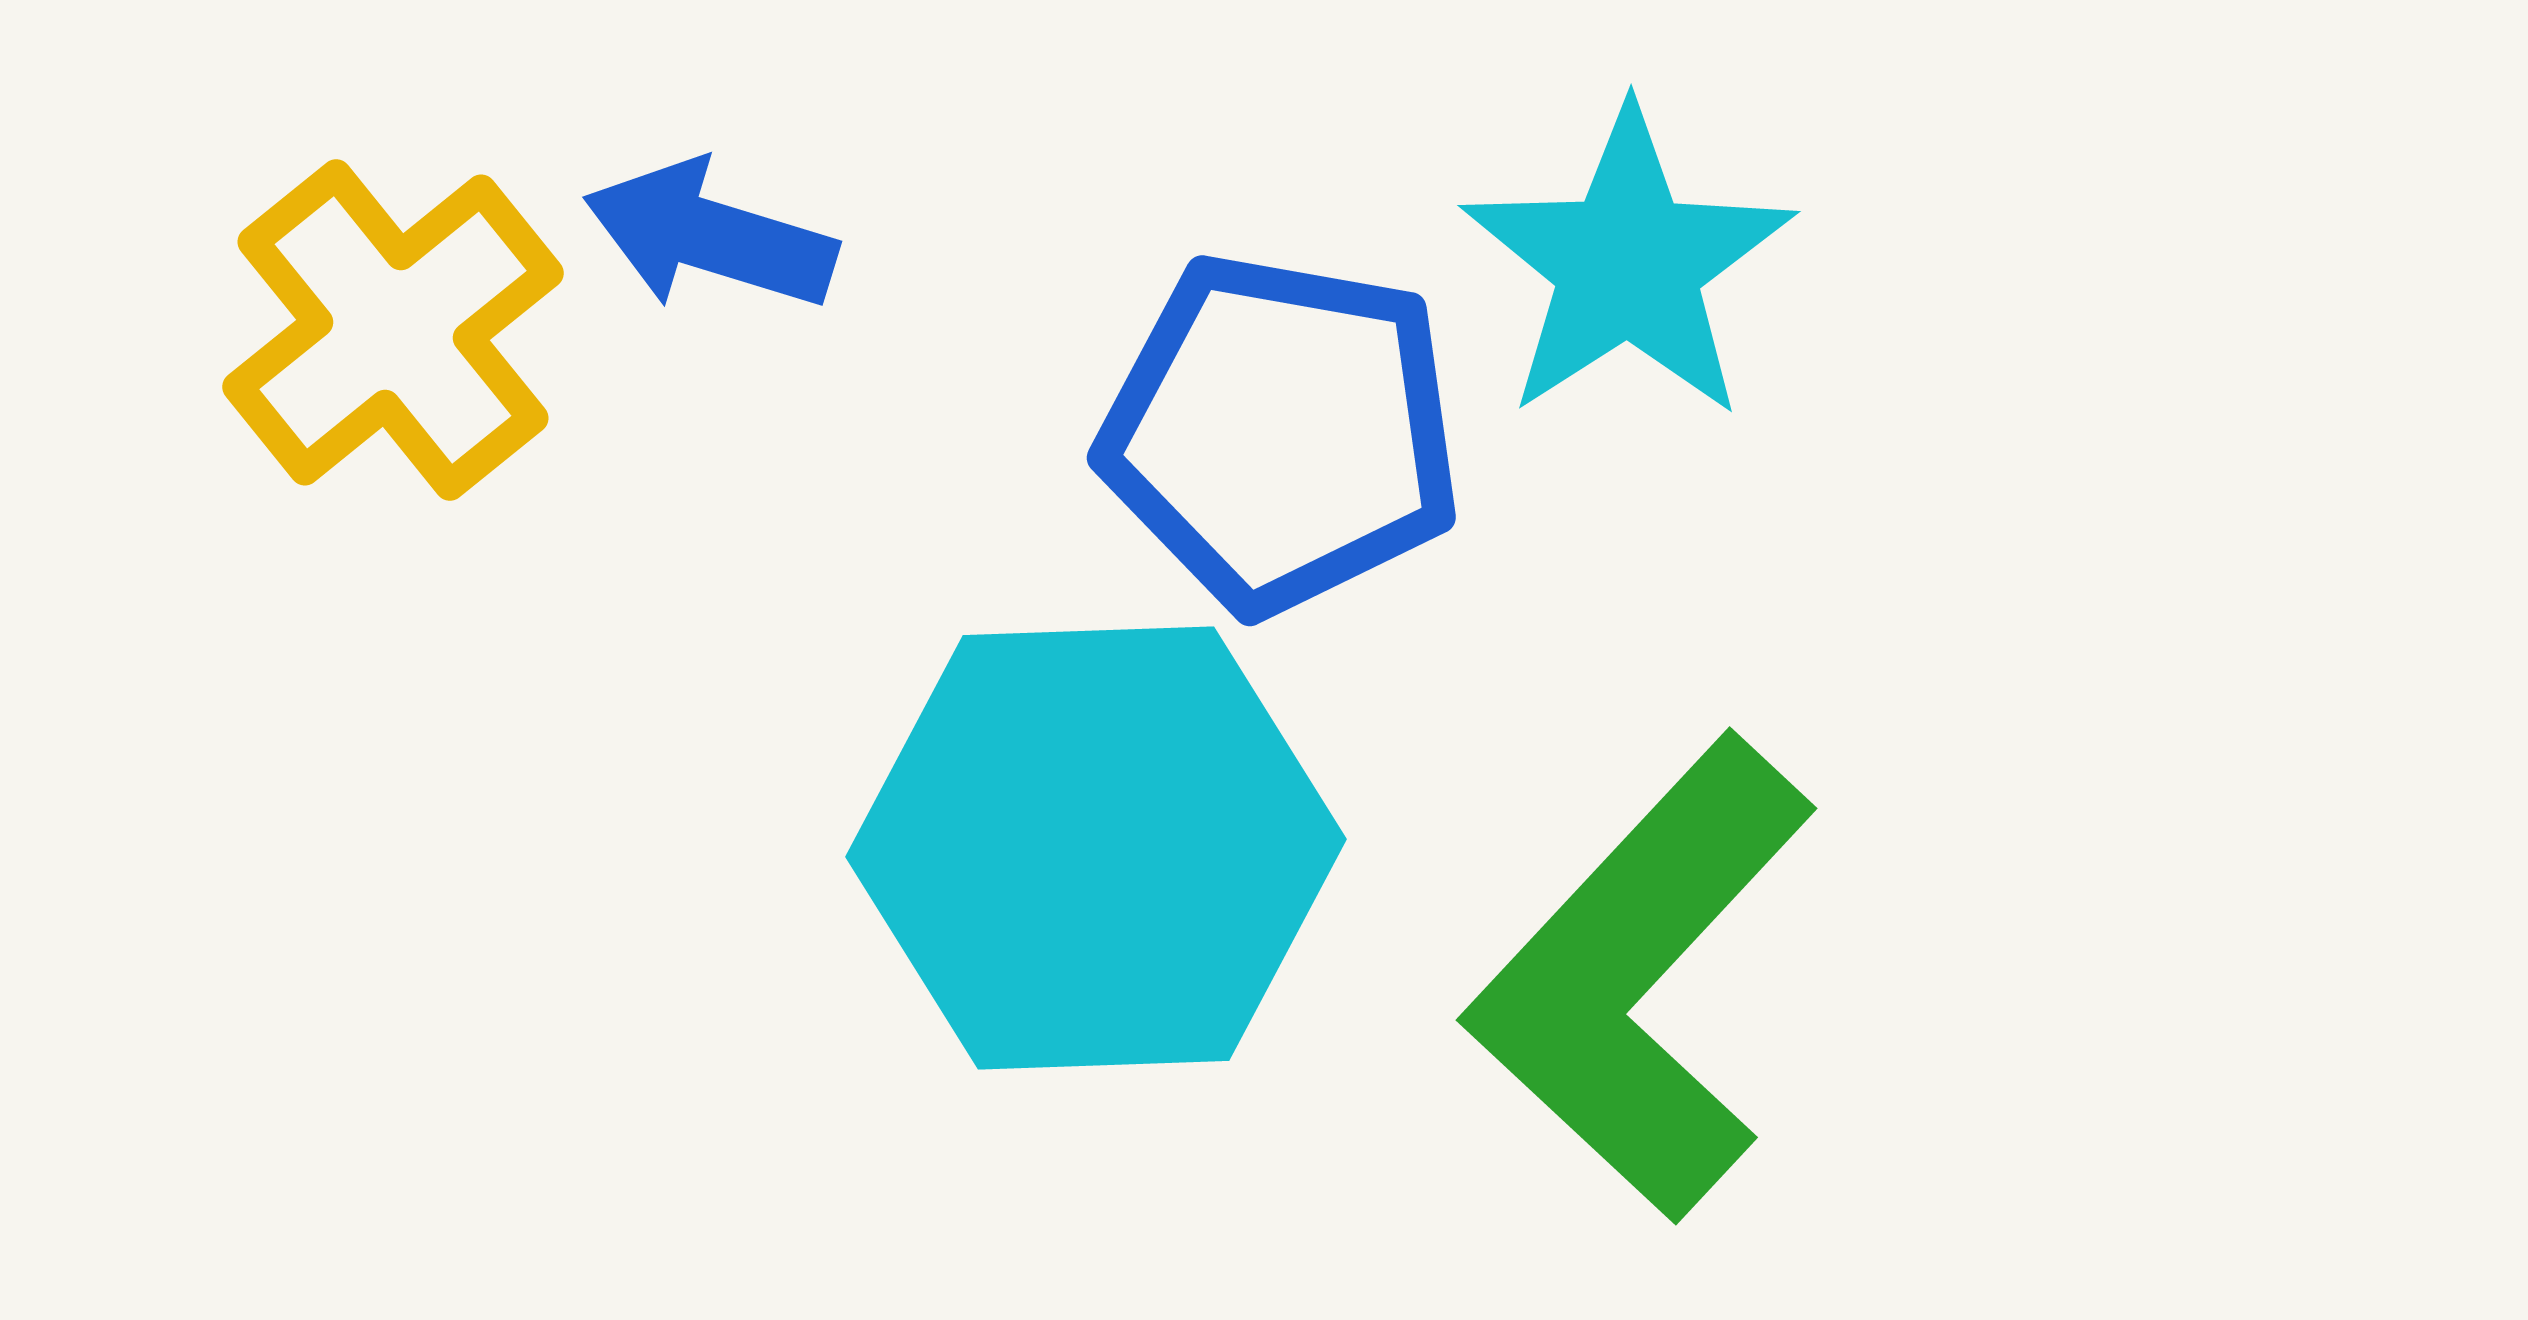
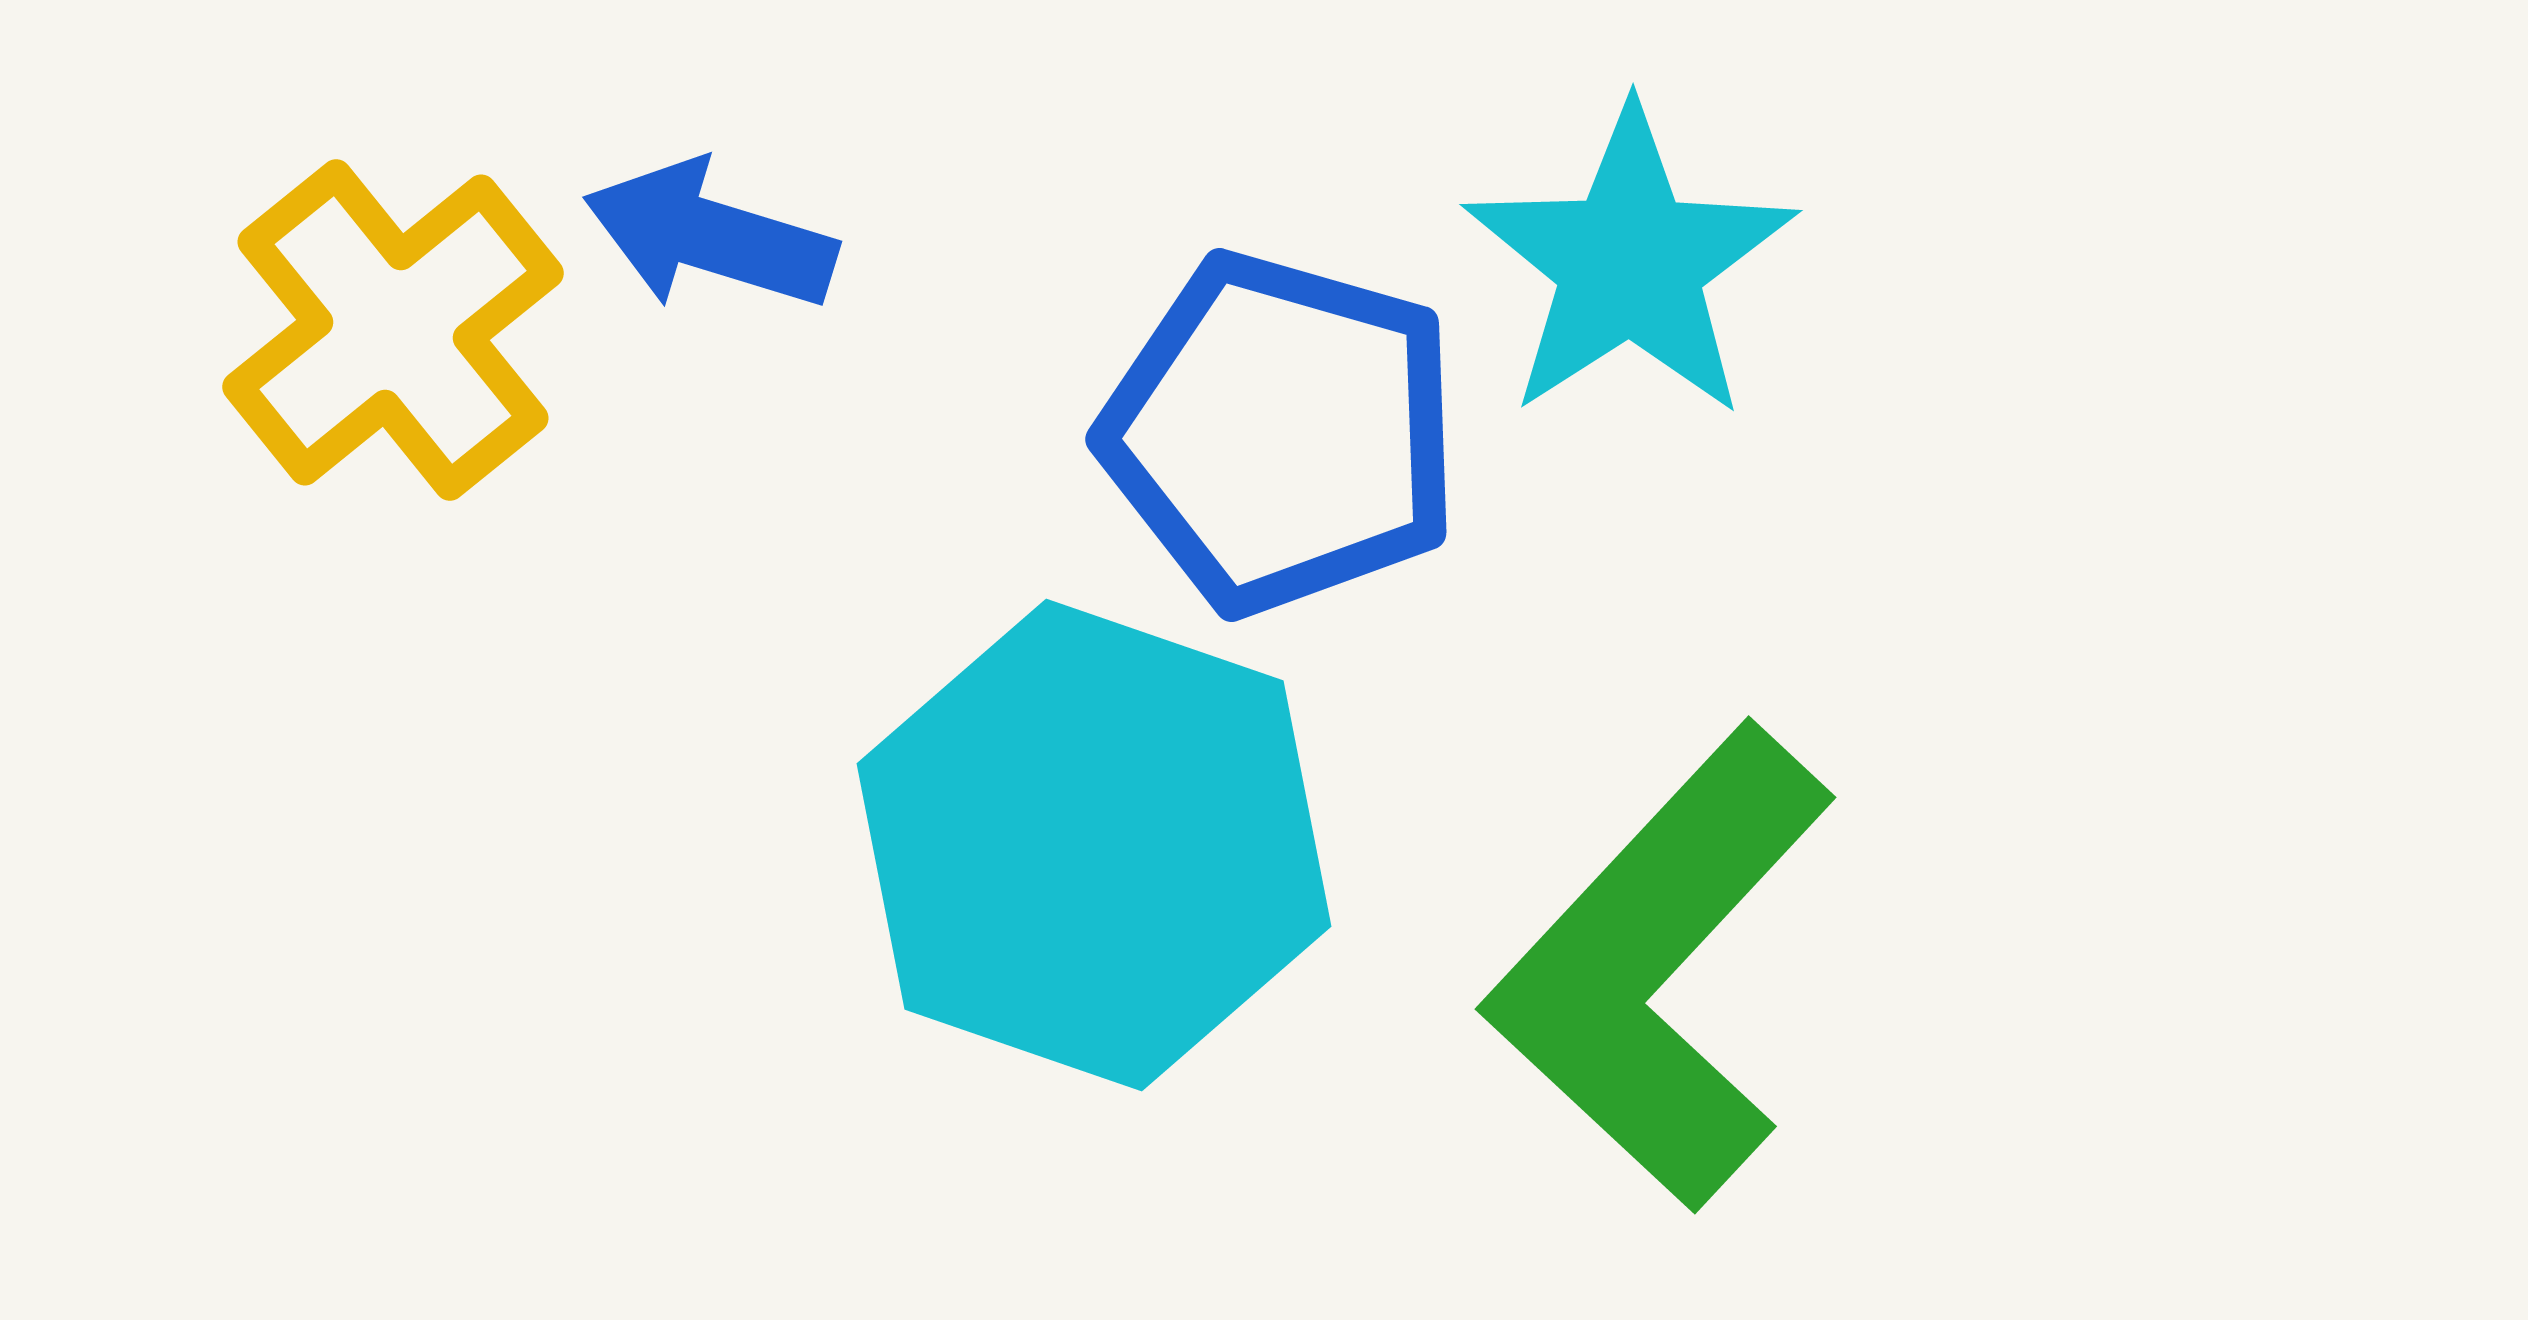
cyan star: moved 2 px right, 1 px up
blue pentagon: rotated 6 degrees clockwise
cyan hexagon: moved 2 px left, 3 px up; rotated 21 degrees clockwise
green L-shape: moved 19 px right, 11 px up
